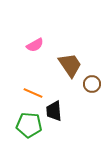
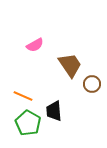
orange line: moved 10 px left, 3 px down
green pentagon: moved 1 px left, 2 px up; rotated 25 degrees clockwise
